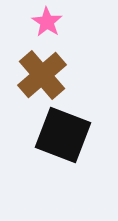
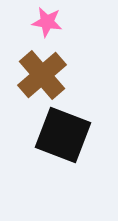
pink star: rotated 24 degrees counterclockwise
